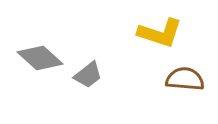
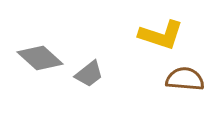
yellow L-shape: moved 1 px right, 2 px down
gray trapezoid: moved 1 px right, 1 px up
